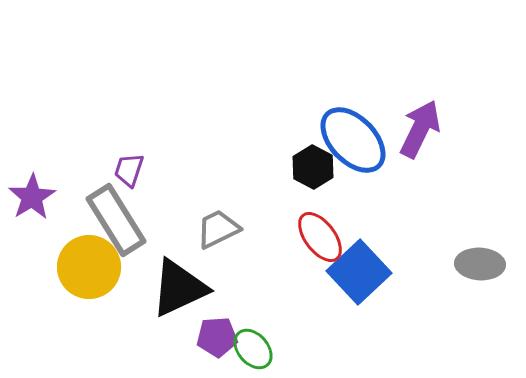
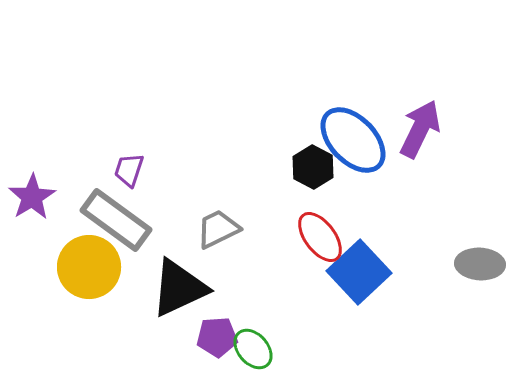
gray rectangle: rotated 22 degrees counterclockwise
